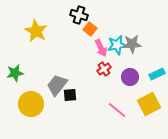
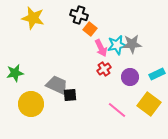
yellow star: moved 3 px left, 13 px up; rotated 15 degrees counterclockwise
gray trapezoid: rotated 75 degrees clockwise
yellow square: rotated 25 degrees counterclockwise
